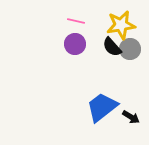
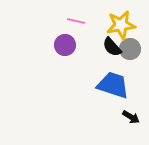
purple circle: moved 10 px left, 1 px down
blue trapezoid: moved 11 px right, 22 px up; rotated 56 degrees clockwise
